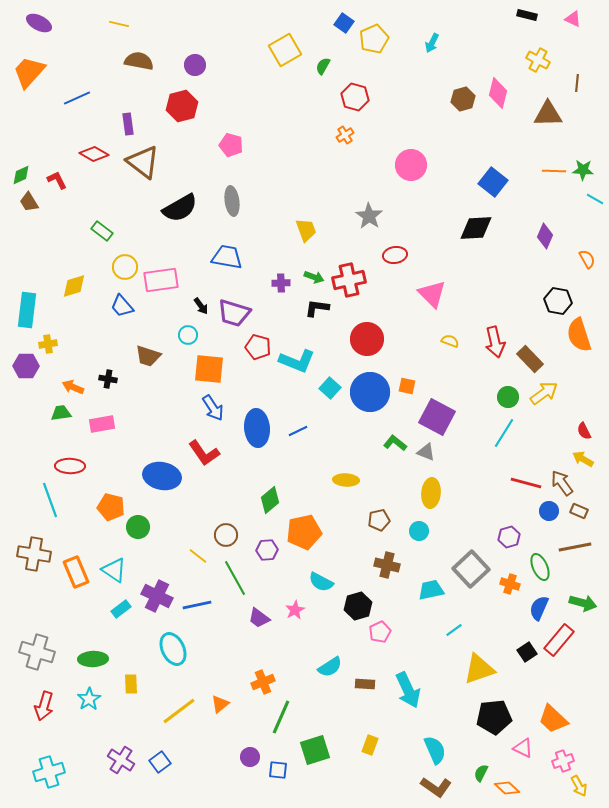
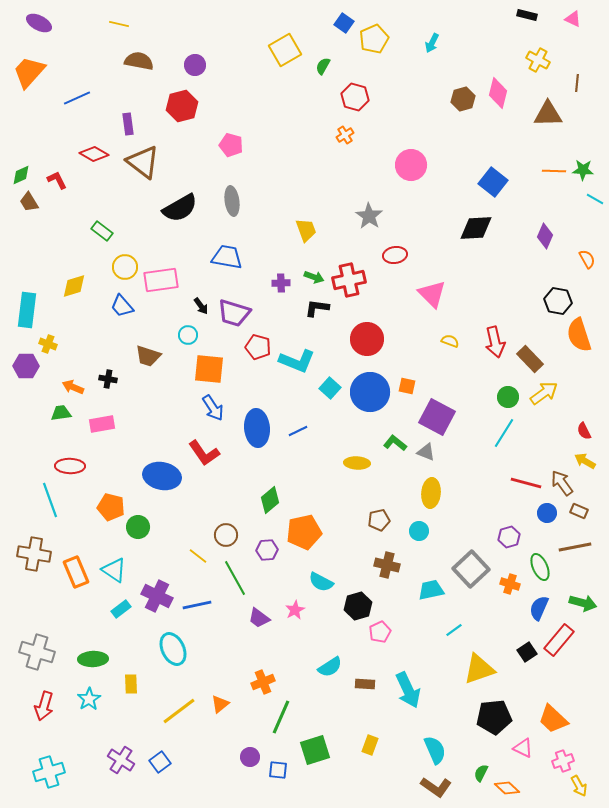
yellow cross at (48, 344): rotated 30 degrees clockwise
yellow arrow at (583, 459): moved 2 px right, 2 px down
yellow ellipse at (346, 480): moved 11 px right, 17 px up
blue circle at (549, 511): moved 2 px left, 2 px down
